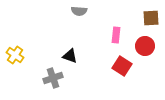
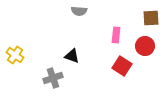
black triangle: moved 2 px right
